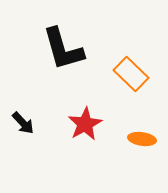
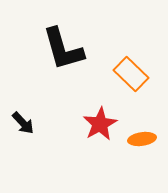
red star: moved 15 px right
orange ellipse: rotated 16 degrees counterclockwise
